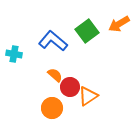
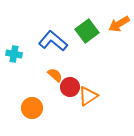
orange circle: moved 20 px left
